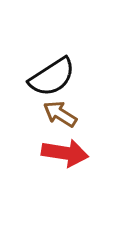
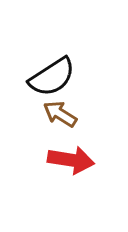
red arrow: moved 6 px right, 7 px down
